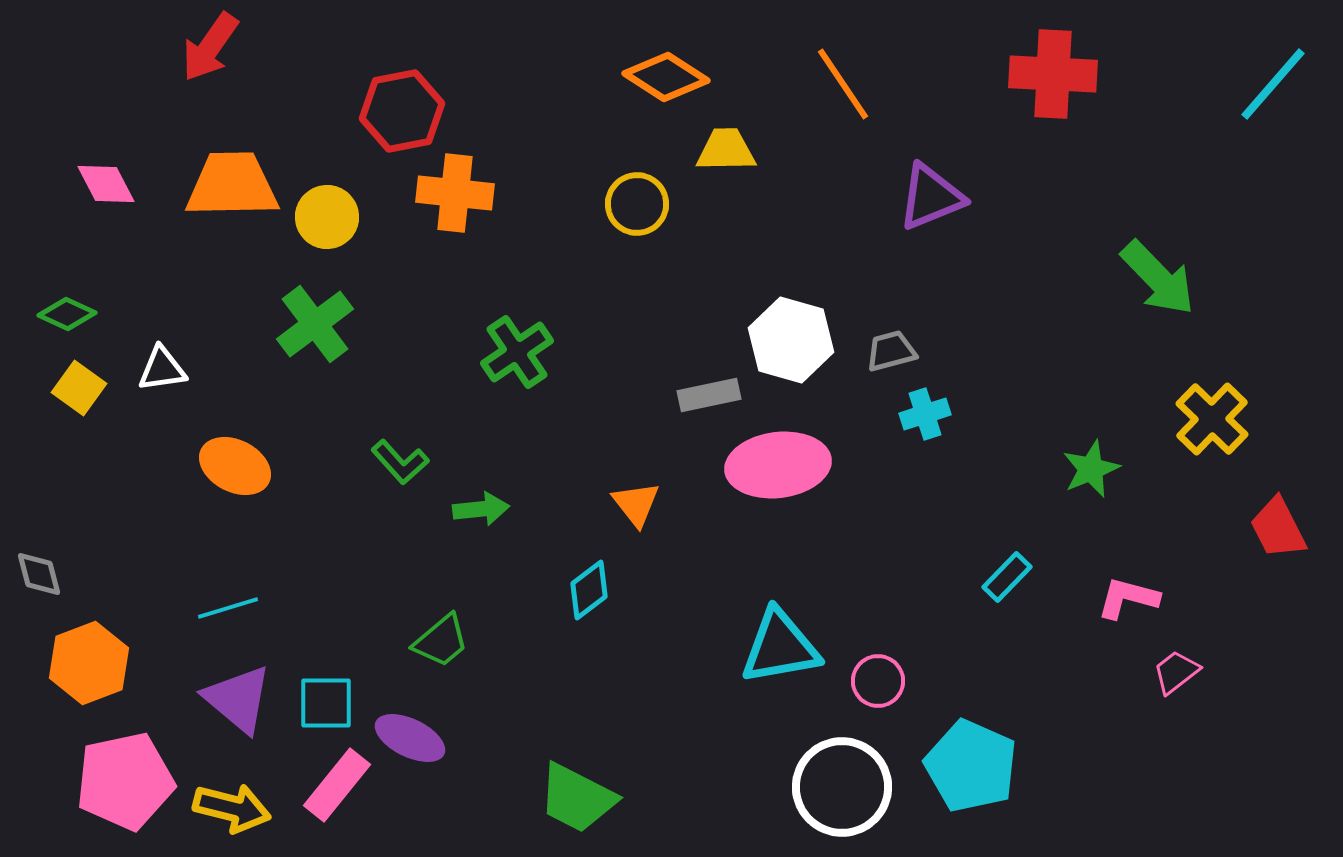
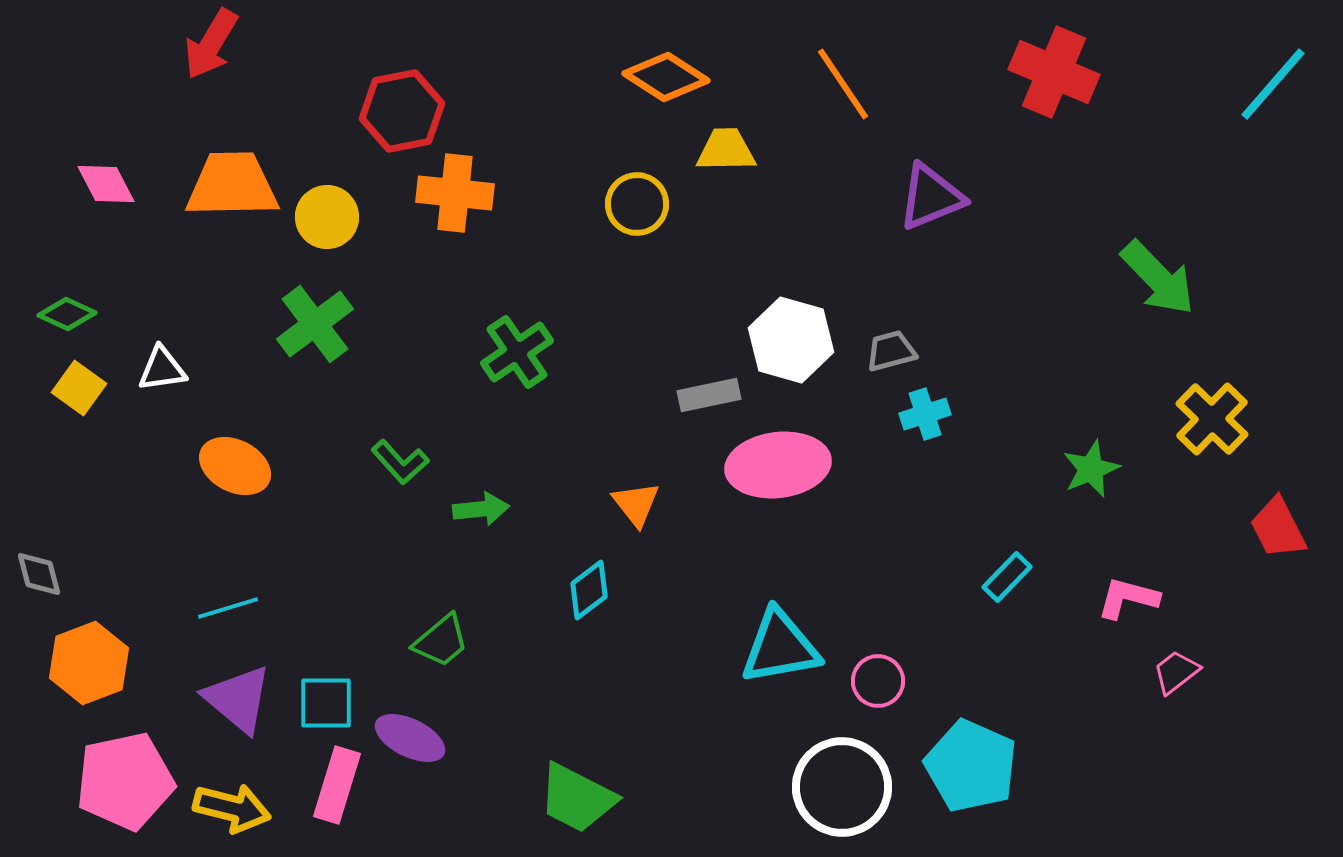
red arrow at (210, 47): moved 1 px right, 3 px up; rotated 4 degrees counterclockwise
red cross at (1053, 74): moved 1 px right, 2 px up; rotated 20 degrees clockwise
pink rectangle at (337, 785): rotated 22 degrees counterclockwise
